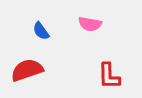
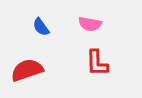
blue semicircle: moved 4 px up
red L-shape: moved 12 px left, 13 px up
